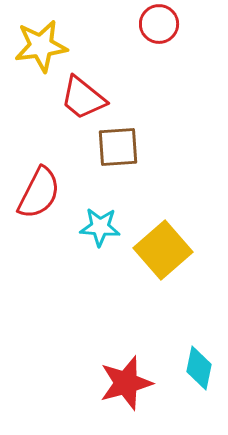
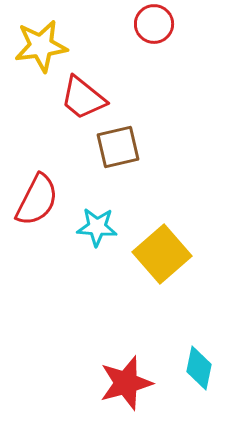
red circle: moved 5 px left
brown square: rotated 9 degrees counterclockwise
red semicircle: moved 2 px left, 7 px down
cyan star: moved 3 px left
yellow square: moved 1 px left, 4 px down
